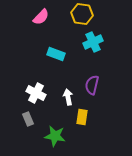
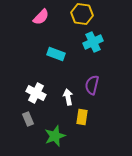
green star: rotated 30 degrees counterclockwise
